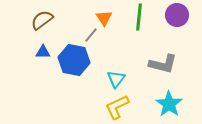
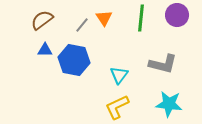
green line: moved 2 px right, 1 px down
gray line: moved 9 px left, 10 px up
blue triangle: moved 2 px right, 2 px up
cyan triangle: moved 3 px right, 4 px up
cyan star: rotated 28 degrees counterclockwise
